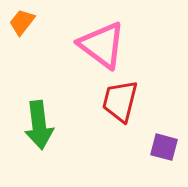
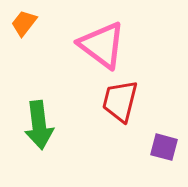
orange trapezoid: moved 2 px right, 1 px down
